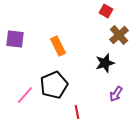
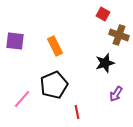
red square: moved 3 px left, 3 px down
brown cross: rotated 30 degrees counterclockwise
purple square: moved 2 px down
orange rectangle: moved 3 px left
pink line: moved 3 px left, 4 px down
